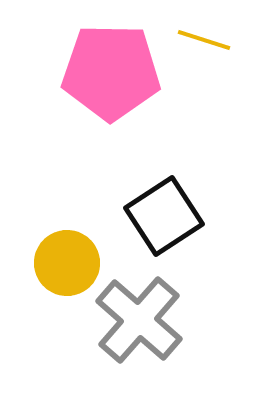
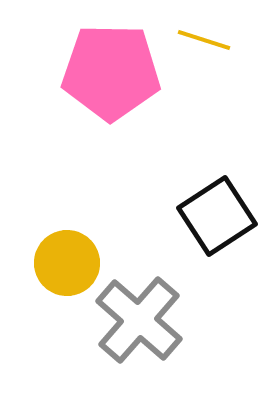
black square: moved 53 px right
